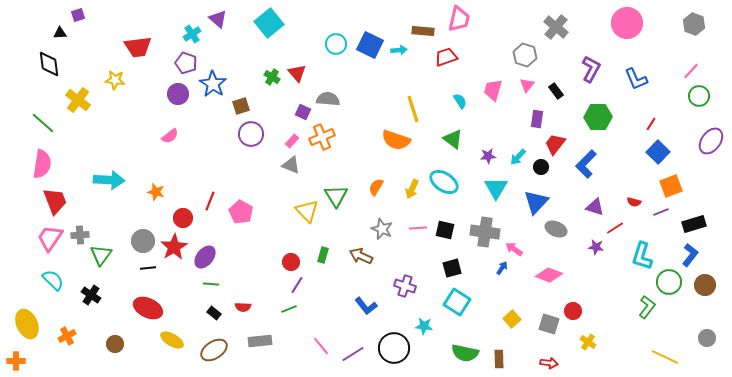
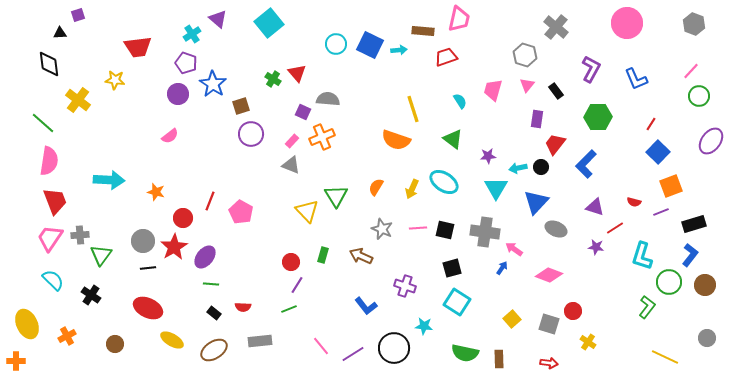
green cross at (272, 77): moved 1 px right, 2 px down
cyan arrow at (518, 157): moved 11 px down; rotated 36 degrees clockwise
pink semicircle at (42, 164): moved 7 px right, 3 px up
